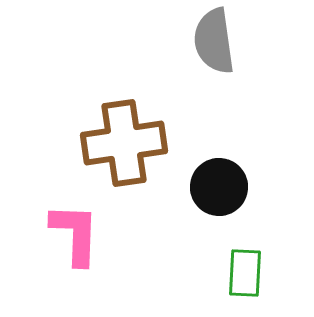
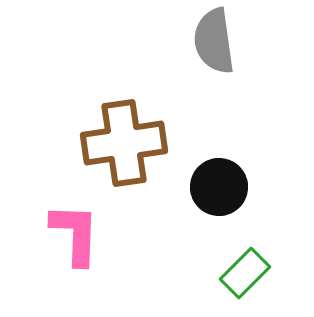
green rectangle: rotated 42 degrees clockwise
